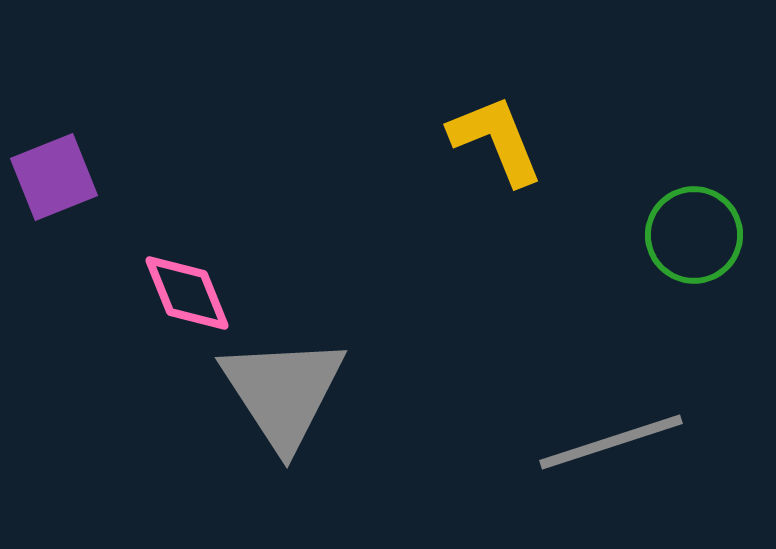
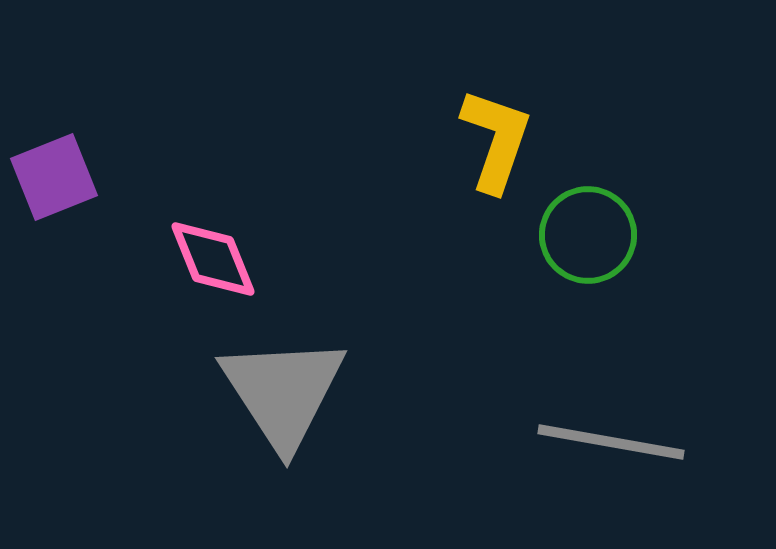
yellow L-shape: rotated 41 degrees clockwise
green circle: moved 106 px left
pink diamond: moved 26 px right, 34 px up
gray line: rotated 28 degrees clockwise
